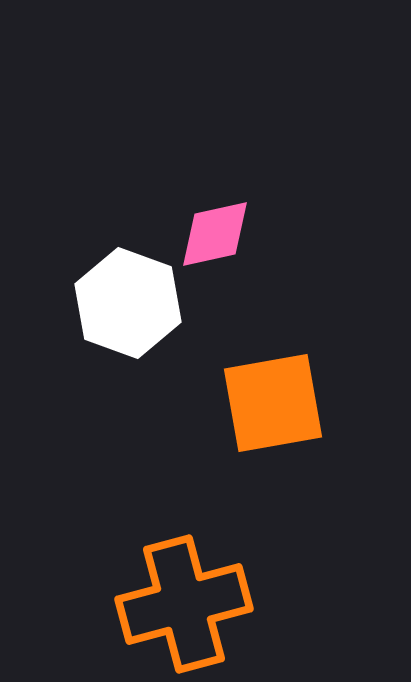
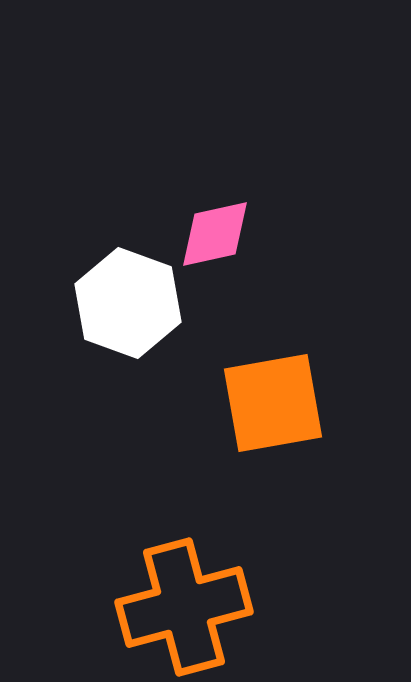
orange cross: moved 3 px down
